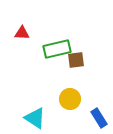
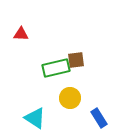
red triangle: moved 1 px left, 1 px down
green rectangle: moved 1 px left, 19 px down
yellow circle: moved 1 px up
